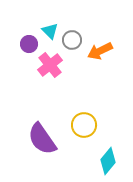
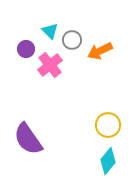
purple circle: moved 3 px left, 5 px down
yellow circle: moved 24 px right
purple semicircle: moved 14 px left
